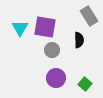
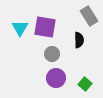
gray circle: moved 4 px down
